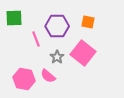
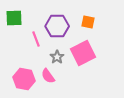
pink square: rotated 25 degrees clockwise
pink semicircle: rotated 14 degrees clockwise
